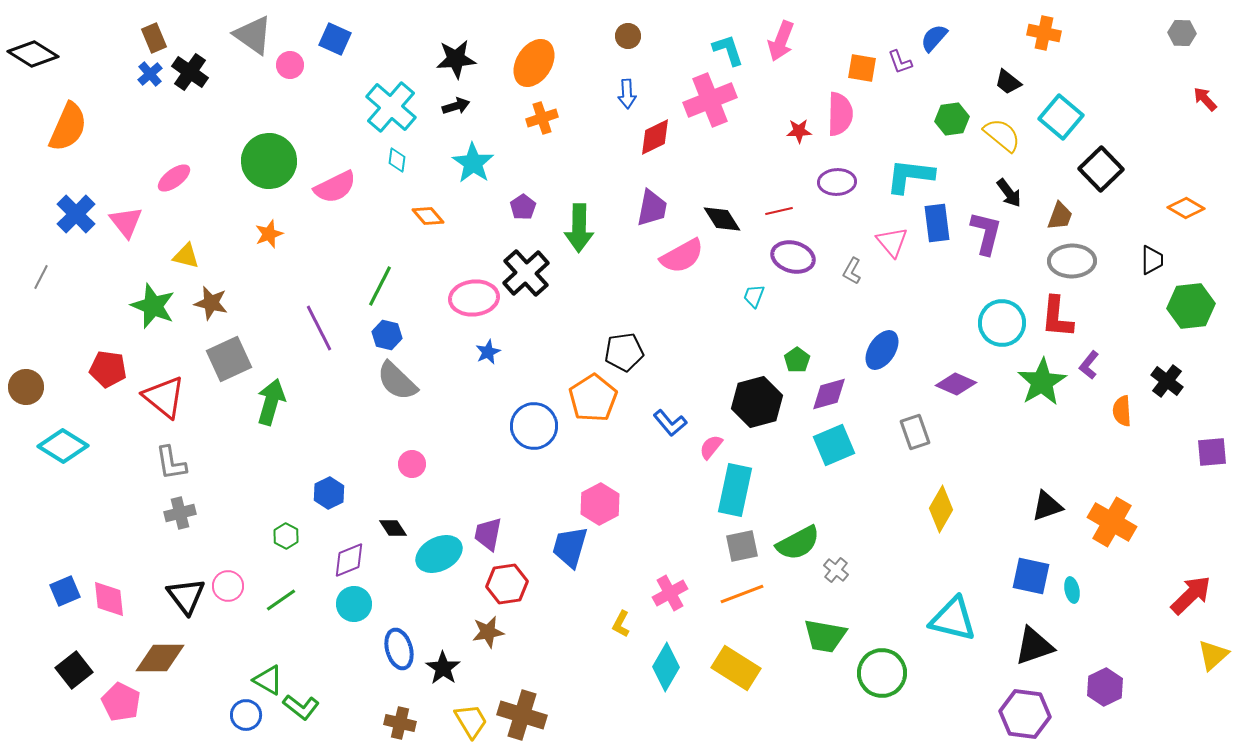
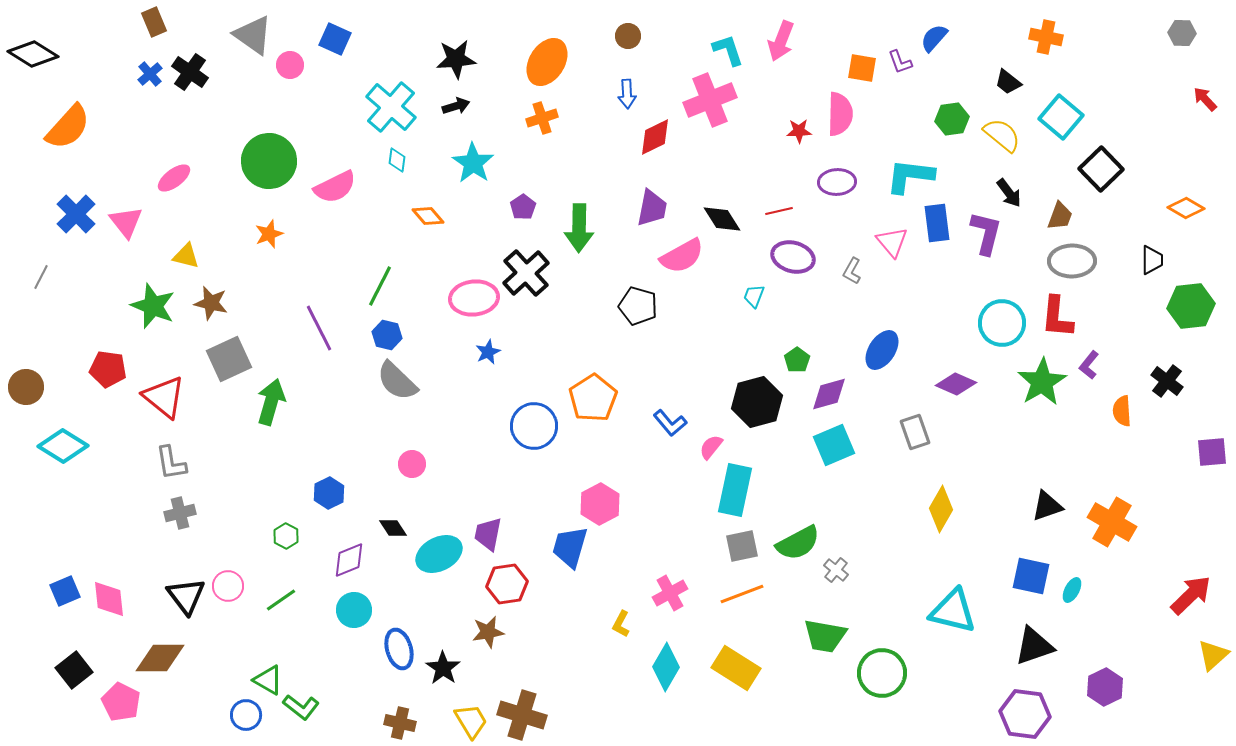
orange cross at (1044, 33): moved 2 px right, 4 px down
brown rectangle at (154, 38): moved 16 px up
orange ellipse at (534, 63): moved 13 px right, 1 px up
orange semicircle at (68, 127): rotated 18 degrees clockwise
black pentagon at (624, 352): moved 14 px right, 46 px up; rotated 24 degrees clockwise
cyan ellipse at (1072, 590): rotated 40 degrees clockwise
cyan circle at (354, 604): moved 6 px down
cyan triangle at (953, 619): moved 8 px up
